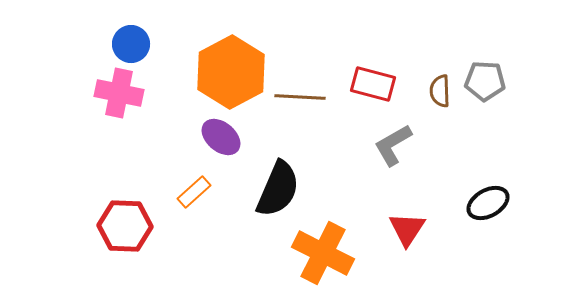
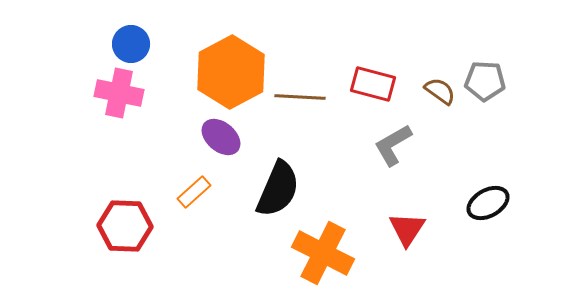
brown semicircle: rotated 128 degrees clockwise
